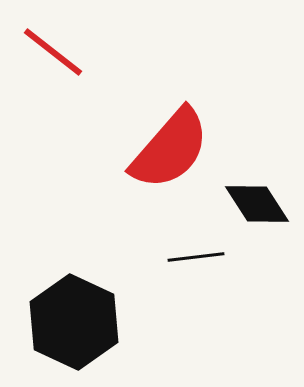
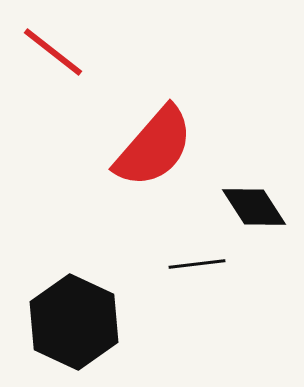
red semicircle: moved 16 px left, 2 px up
black diamond: moved 3 px left, 3 px down
black line: moved 1 px right, 7 px down
